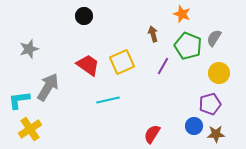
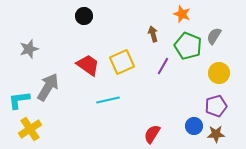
gray semicircle: moved 2 px up
purple pentagon: moved 6 px right, 2 px down
